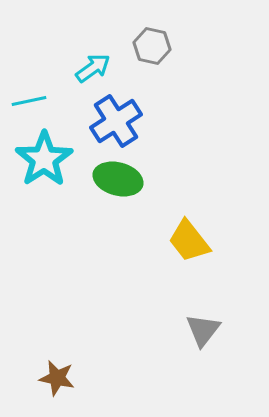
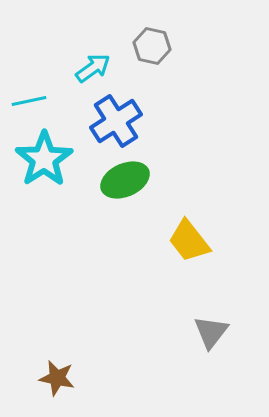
green ellipse: moved 7 px right, 1 px down; rotated 39 degrees counterclockwise
gray triangle: moved 8 px right, 2 px down
